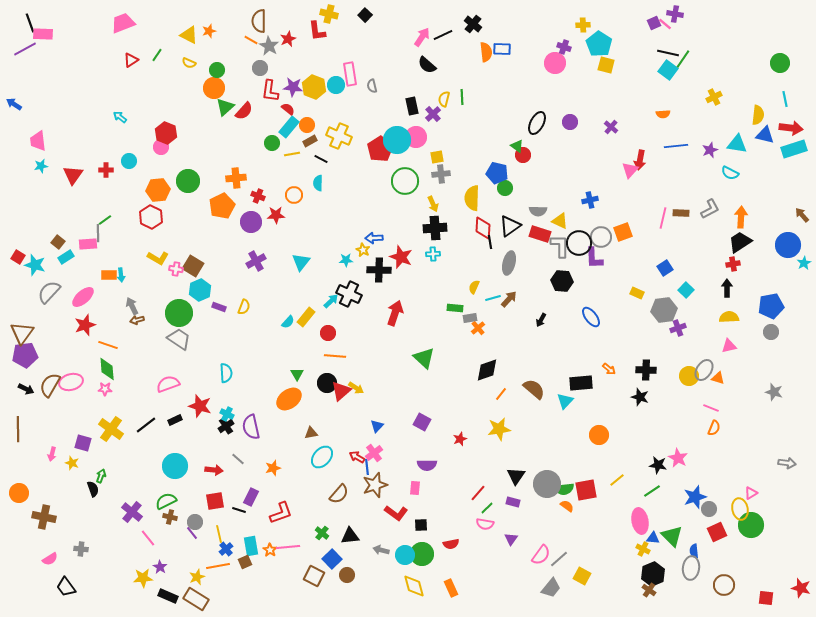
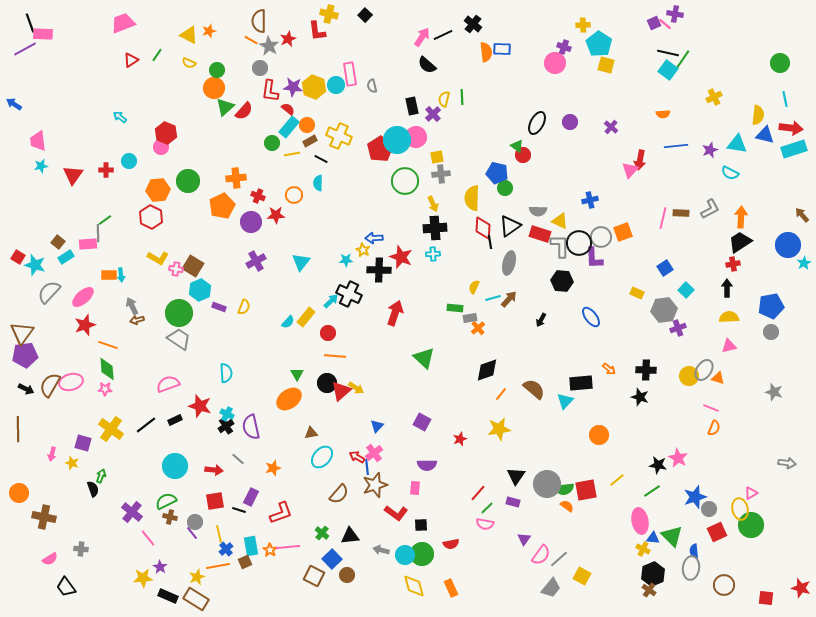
purple triangle at (511, 539): moved 13 px right
